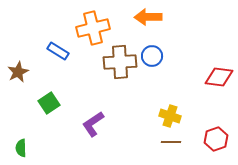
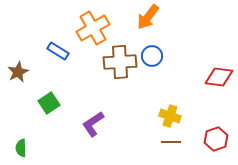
orange arrow: rotated 52 degrees counterclockwise
orange cross: rotated 16 degrees counterclockwise
